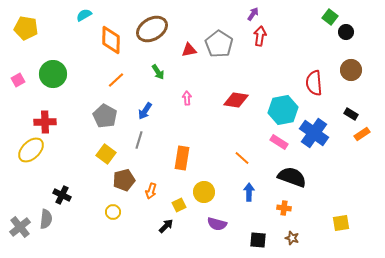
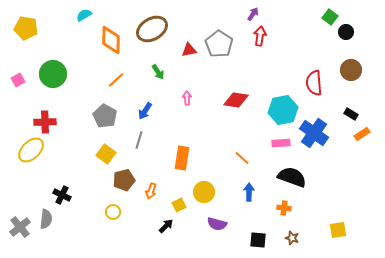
pink rectangle at (279, 142): moved 2 px right, 1 px down; rotated 36 degrees counterclockwise
yellow square at (341, 223): moved 3 px left, 7 px down
